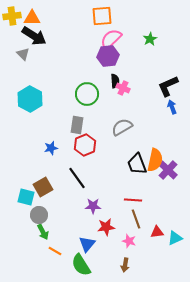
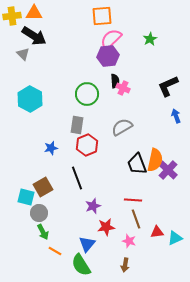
orange triangle: moved 2 px right, 5 px up
blue arrow: moved 4 px right, 9 px down
red hexagon: moved 2 px right
black line: rotated 15 degrees clockwise
purple star: rotated 21 degrees counterclockwise
gray circle: moved 2 px up
